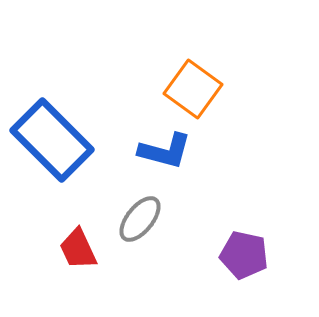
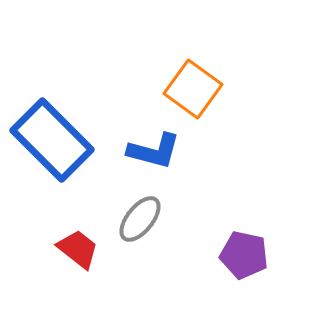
blue L-shape: moved 11 px left
red trapezoid: rotated 153 degrees clockwise
